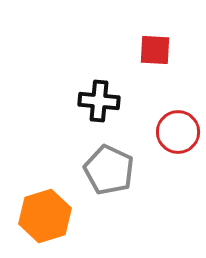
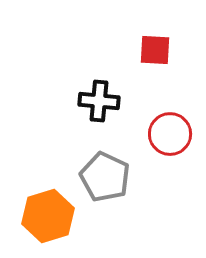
red circle: moved 8 px left, 2 px down
gray pentagon: moved 4 px left, 7 px down
orange hexagon: moved 3 px right
